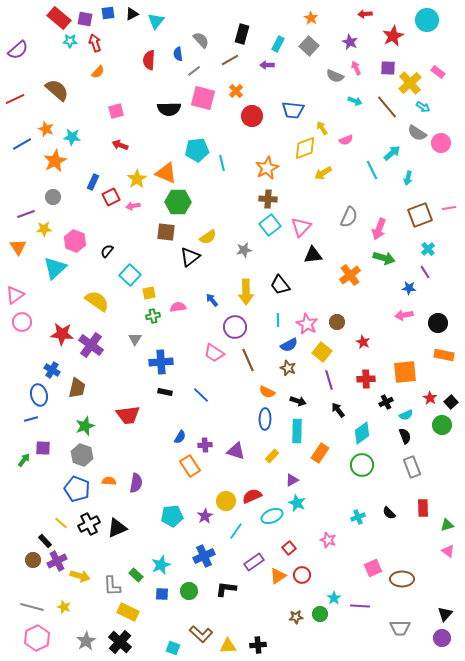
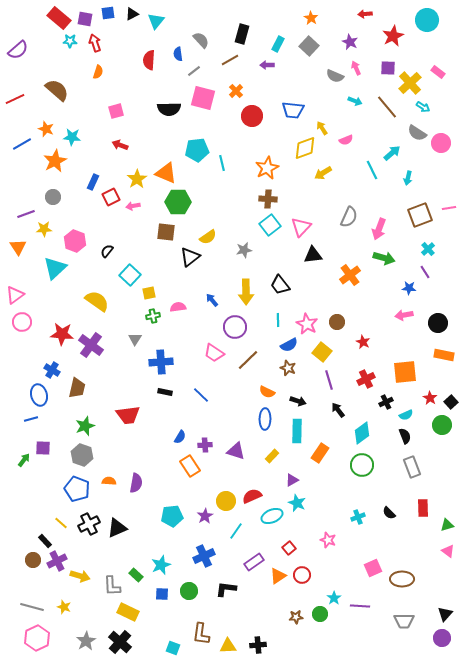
orange semicircle at (98, 72): rotated 24 degrees counterclockwise
brown line at (248, 360): rotated 70 degrees clockwise
red cross at (366, 379): rotated 24 degrees counterclockwise
gray trapezoid at (400, 628): moved 4 px right, 7 px up
brown L-shape at (201, 634): rotated 55 degrees clockwise
